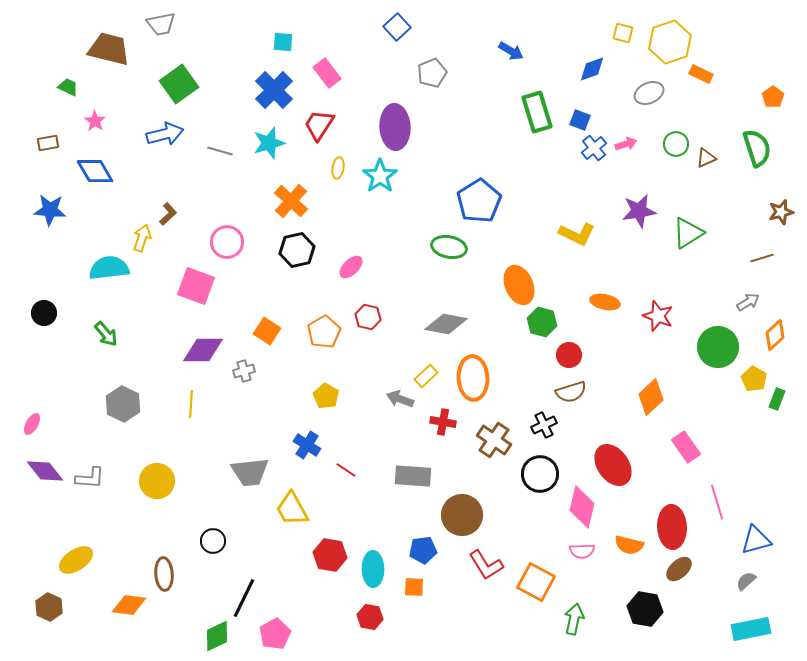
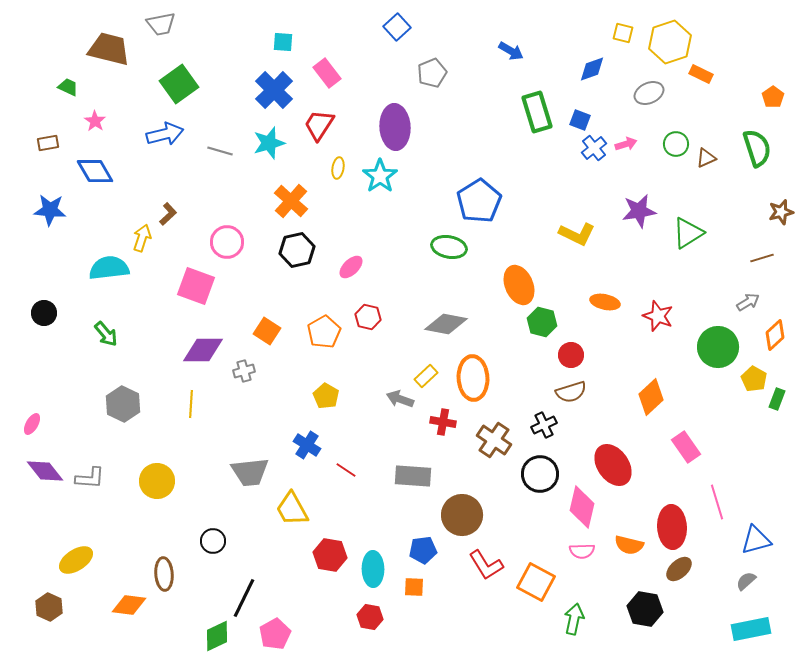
red circle at (569, 355): moved 2 px right
